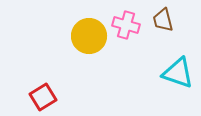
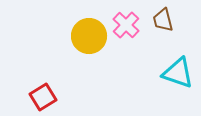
pink cross: rotated 28 degrees clockwise
